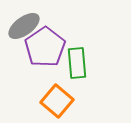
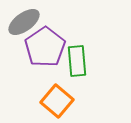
gray ellipse: moved 4 px up
green rectangle: moved 2 px up
